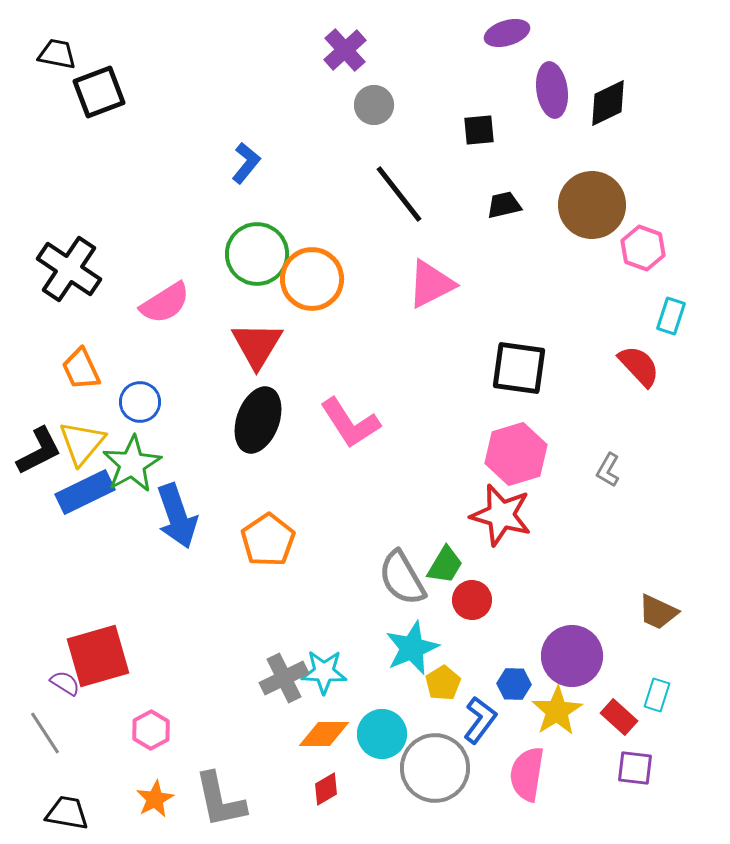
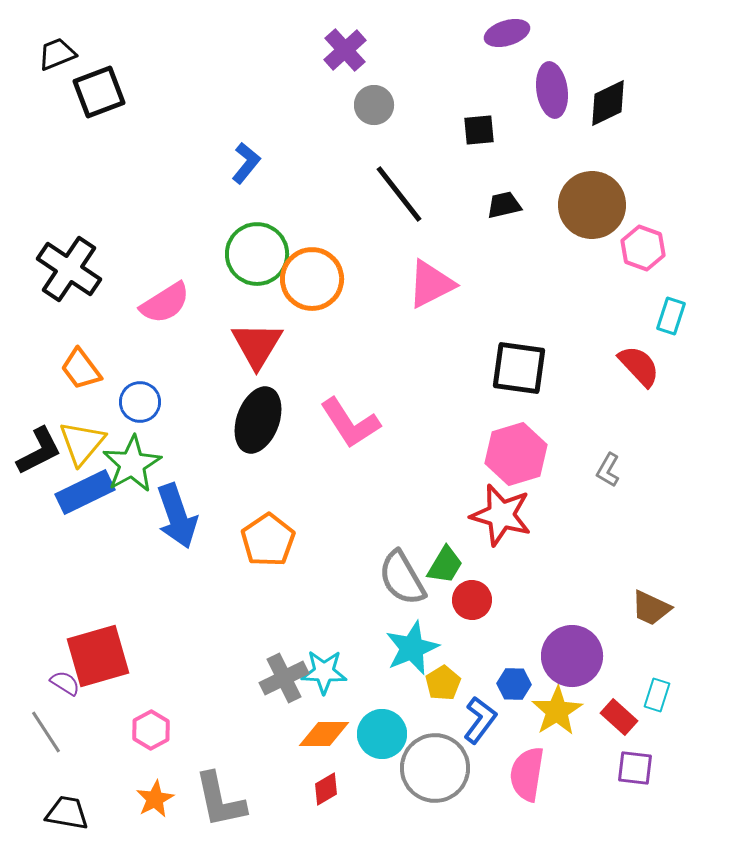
black trapezoid at (57, 54): rotated 33 degrees counterclockwise
orange trapezoid at (81, 369): rotated 12 degrees counterclockwise
brown trapezoid at (658, 612): moved 7 px left, 4 px up
gray line at (45, 733): moved 1 px right, 1 px up
